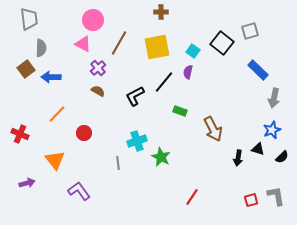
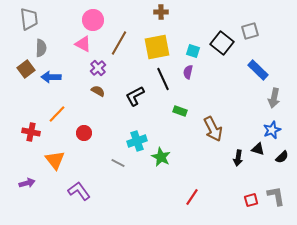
cyan square: rotated 16 degrees counterclockwise
black line: moved 1 px left, 3 px up; rotated 65 degrees counterclockwise
red cross: moved 11 px right, 2 px up; rotated 12 degrees counterclockwise
gray line: rotated 56 degrees counterclockwise
